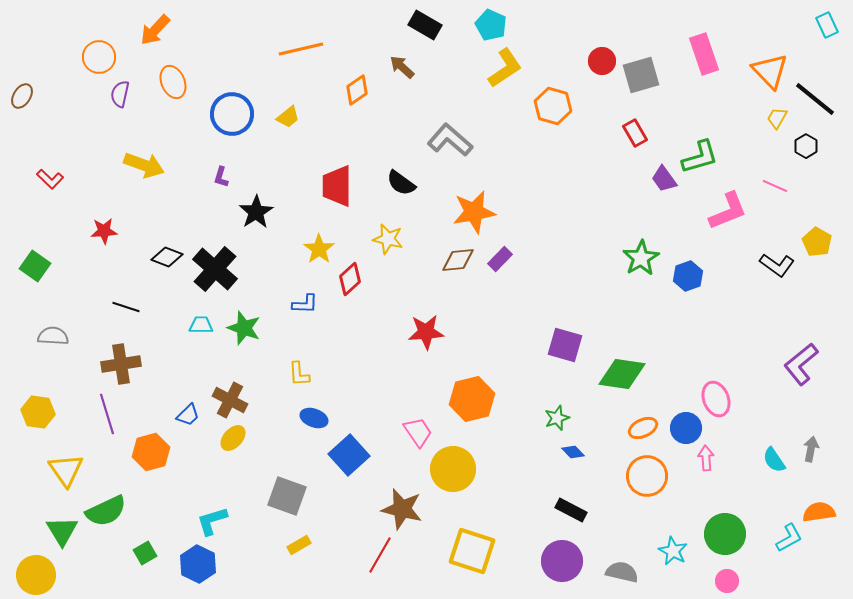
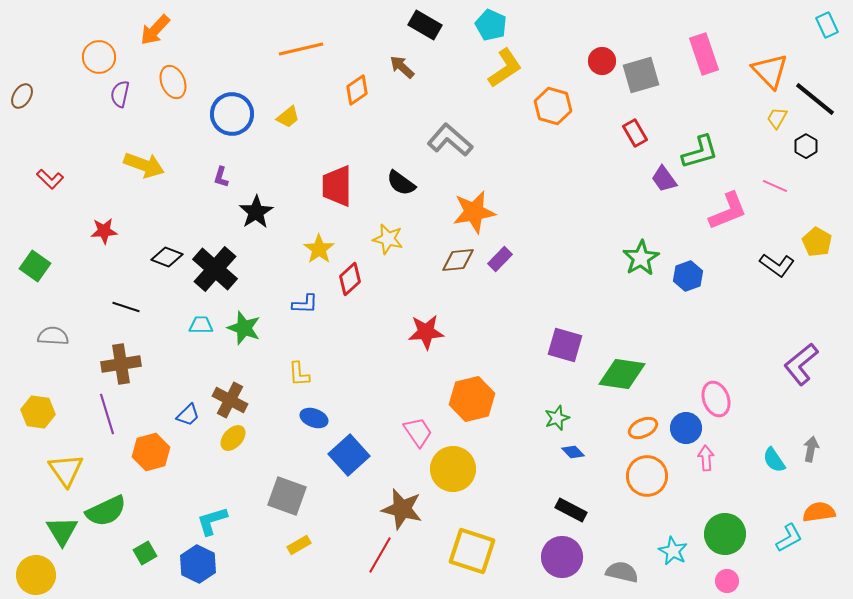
green L-shape at (700, 157): moved 5 px up
purple circle at (562, 561): moved 4 px up
